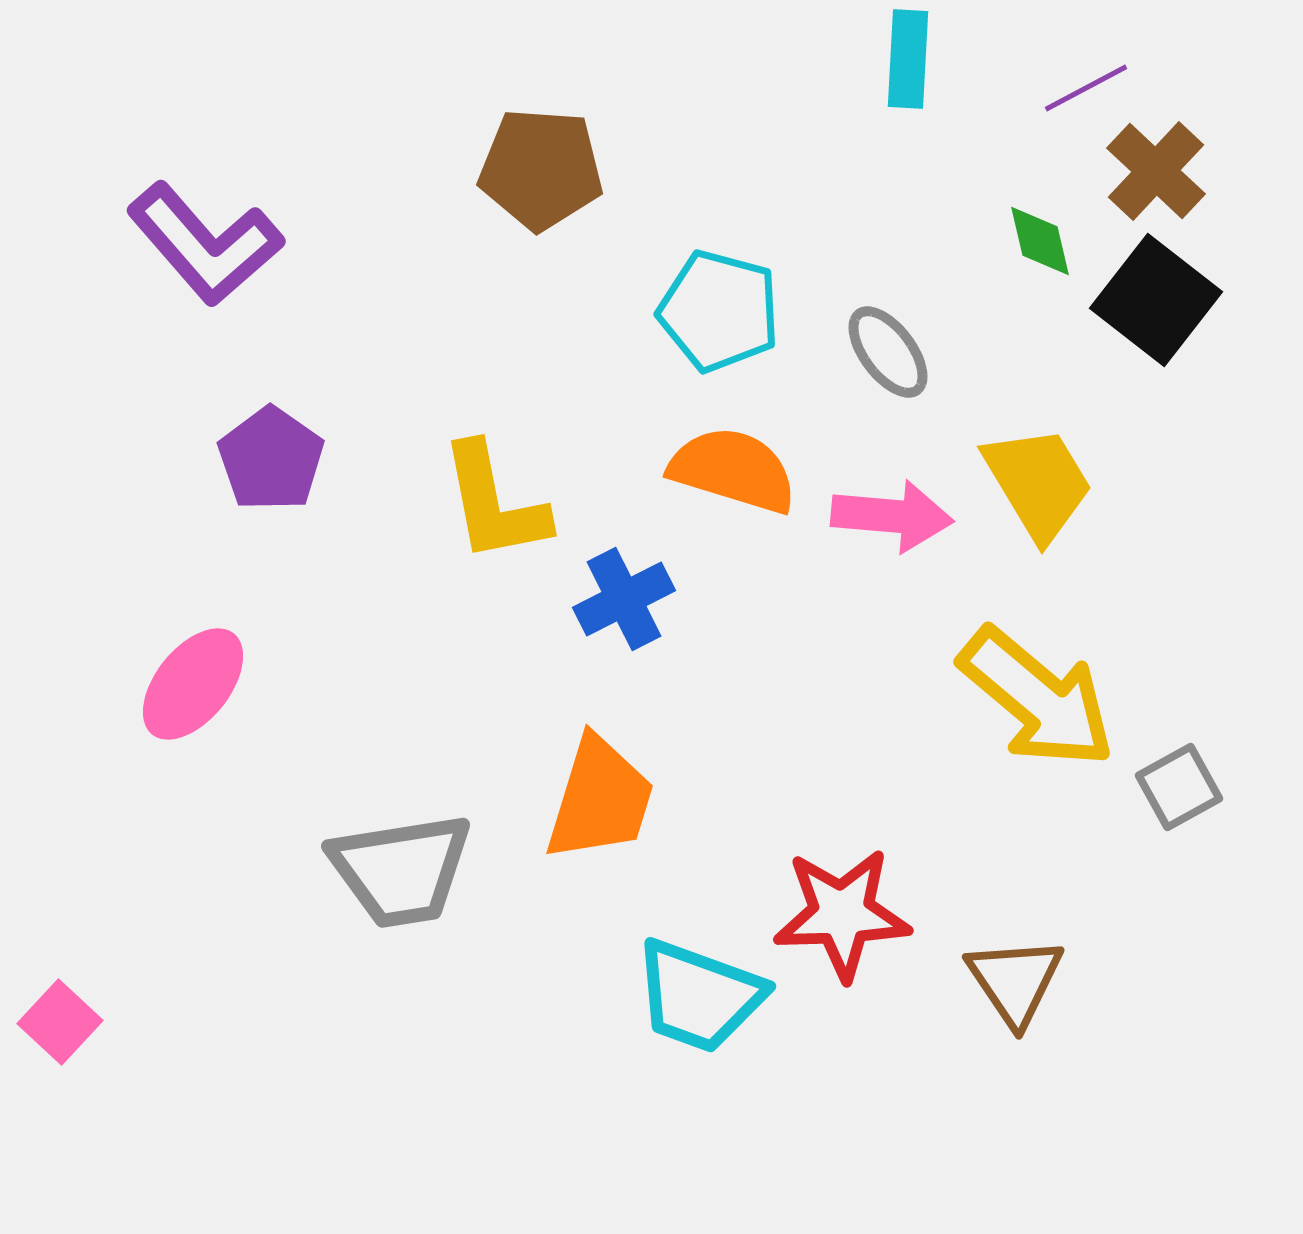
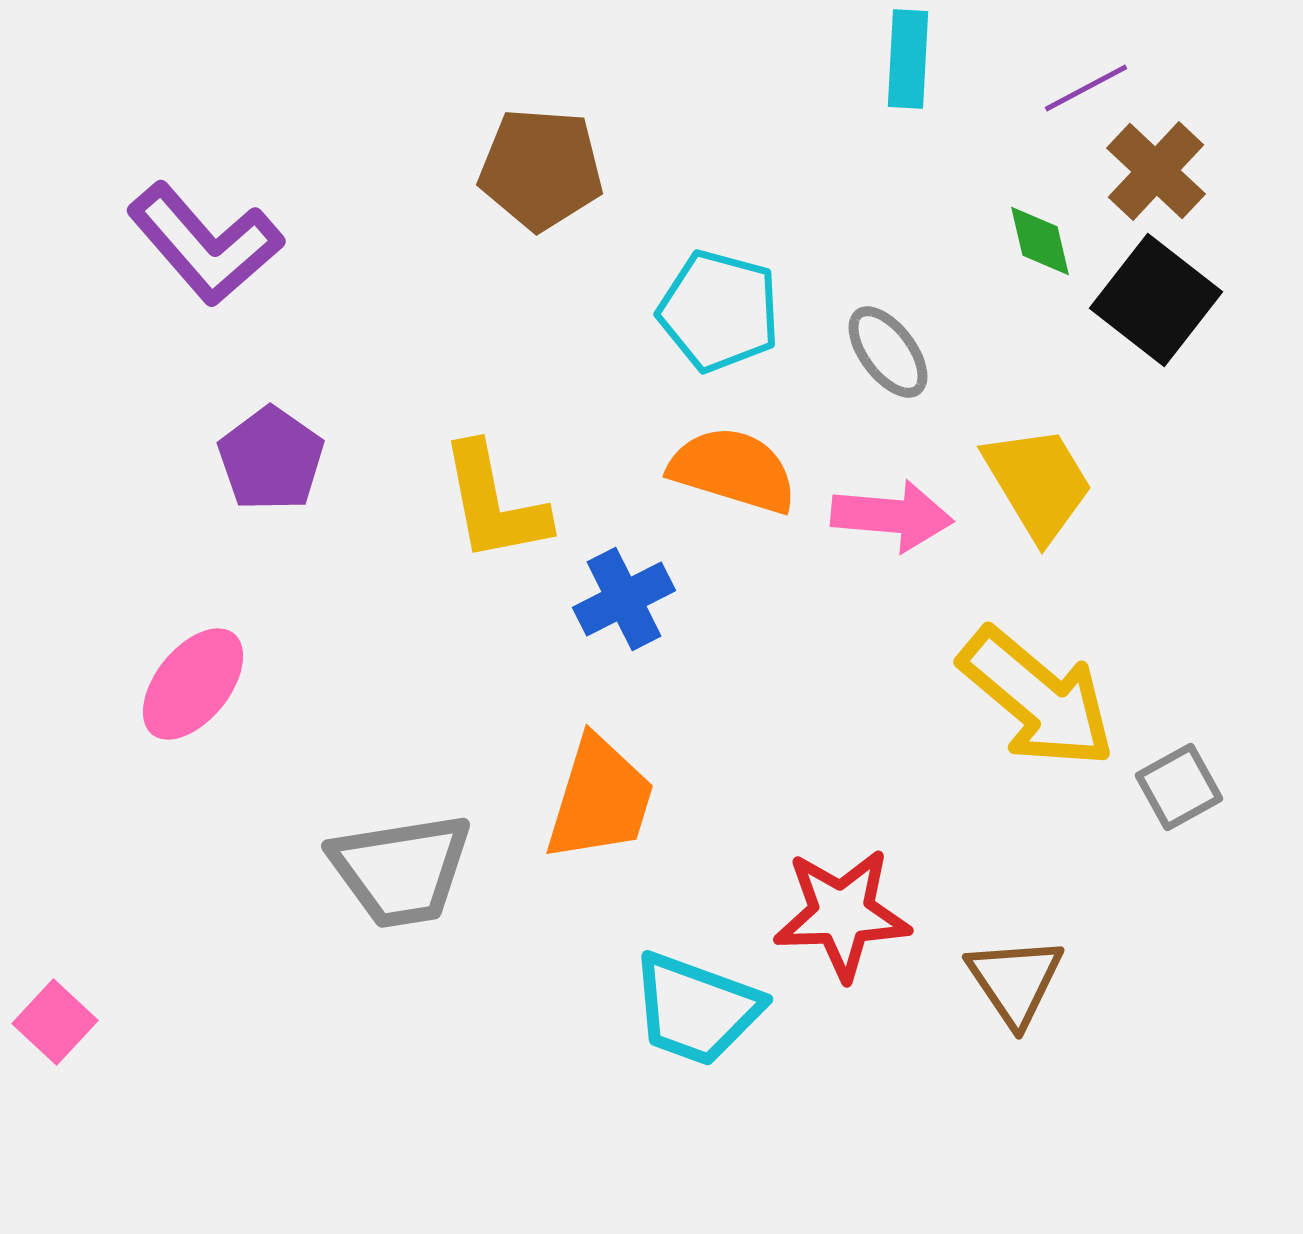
cyan trapezoid: moved 3 px left, 13 px down
pink square: moved 5 px left
